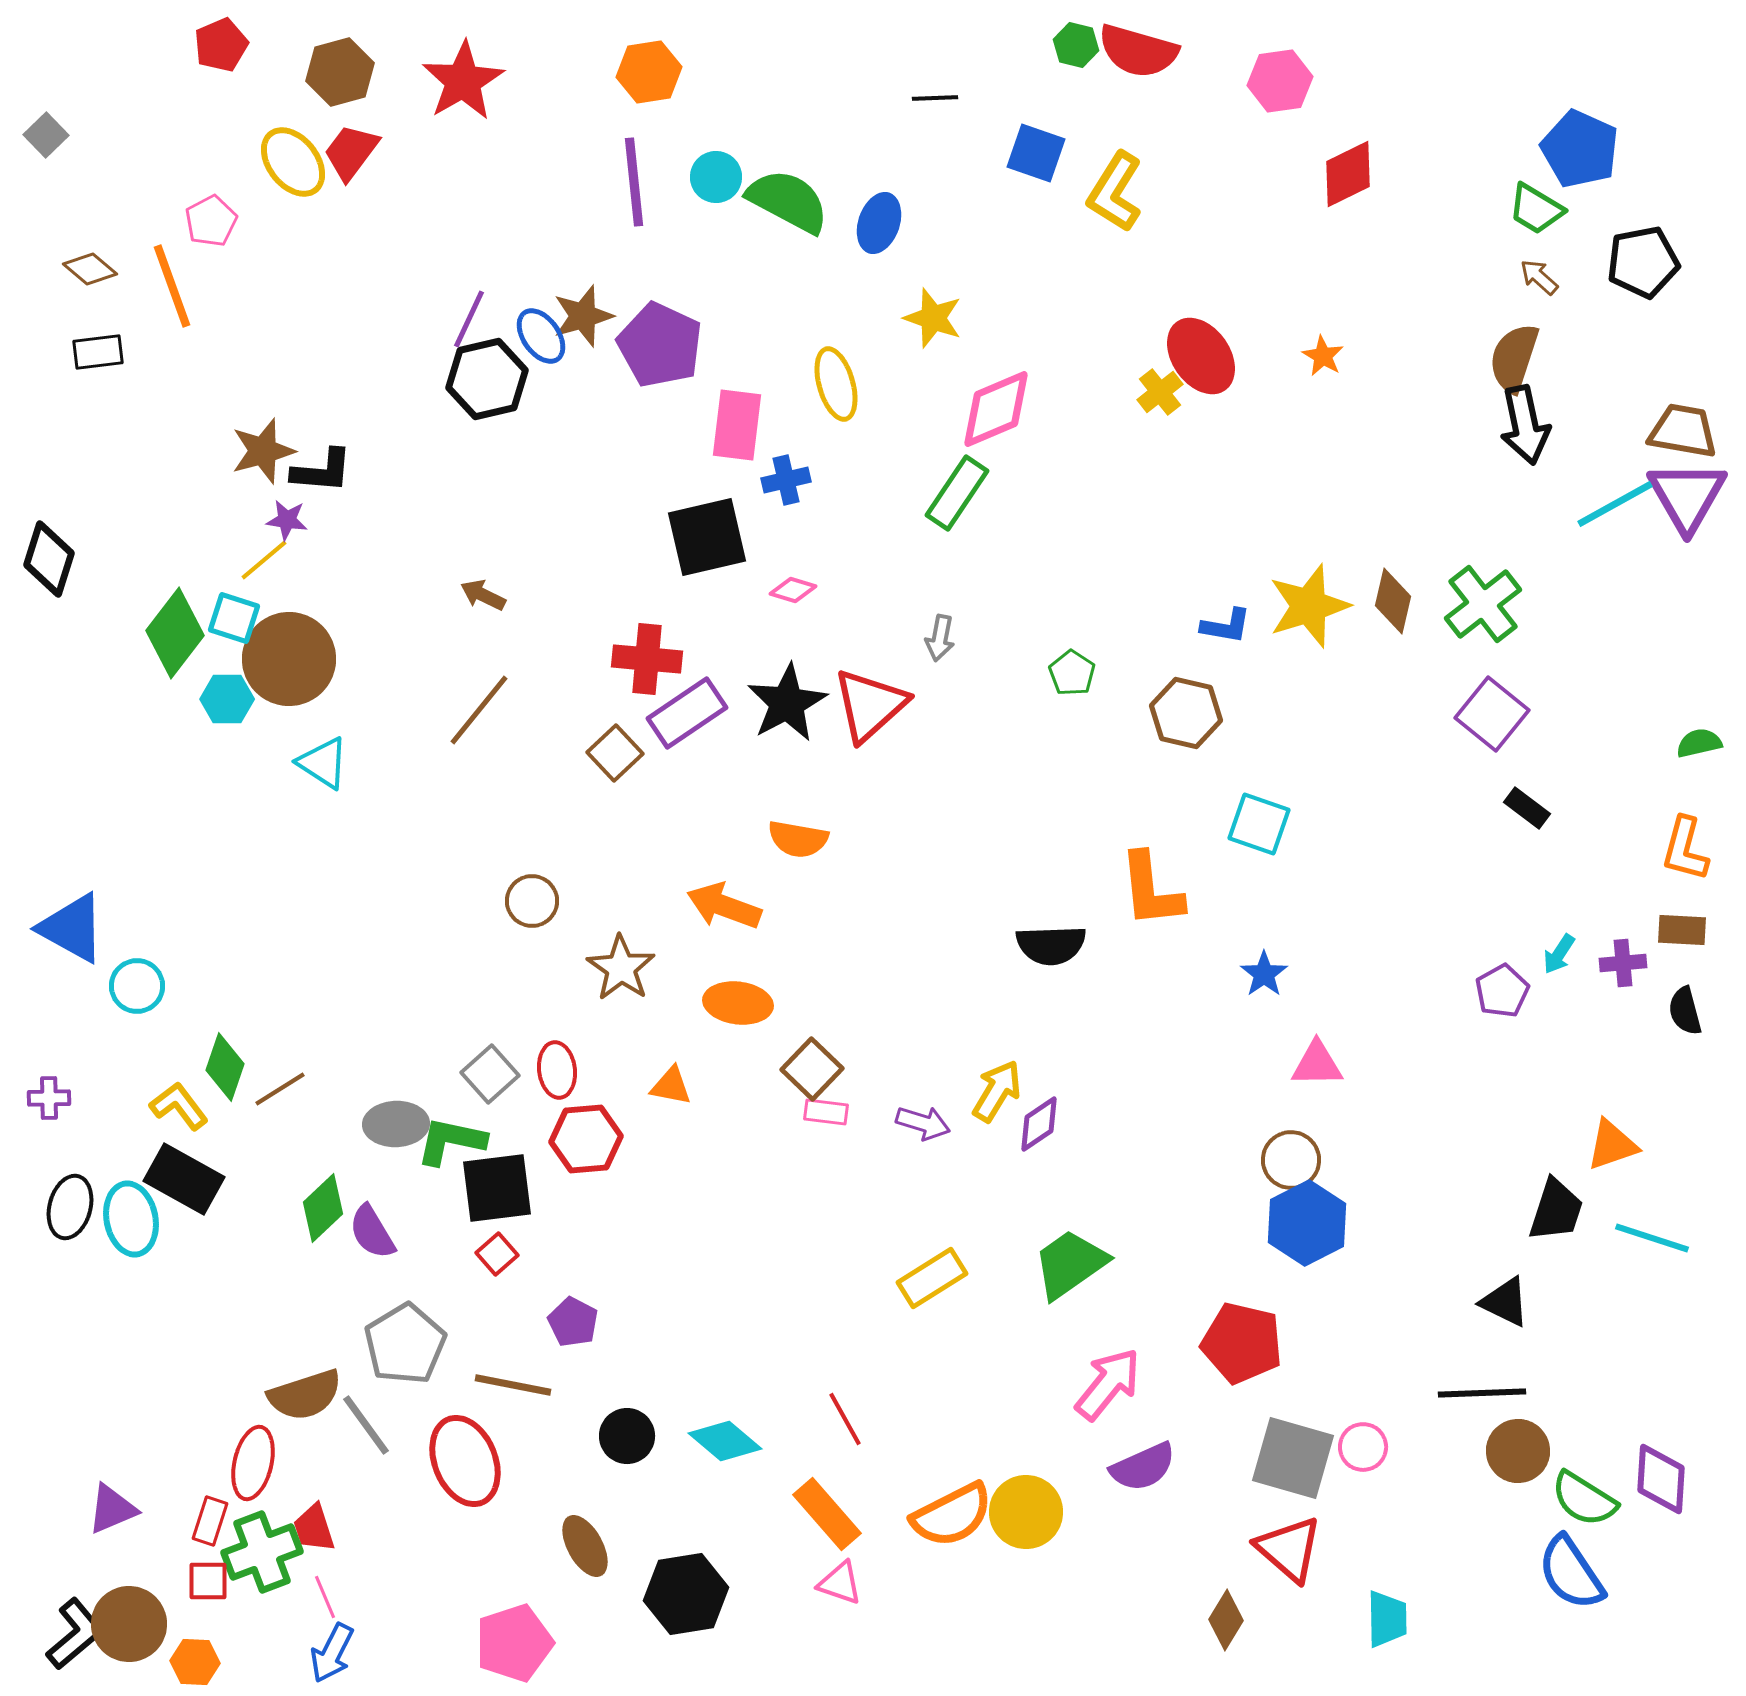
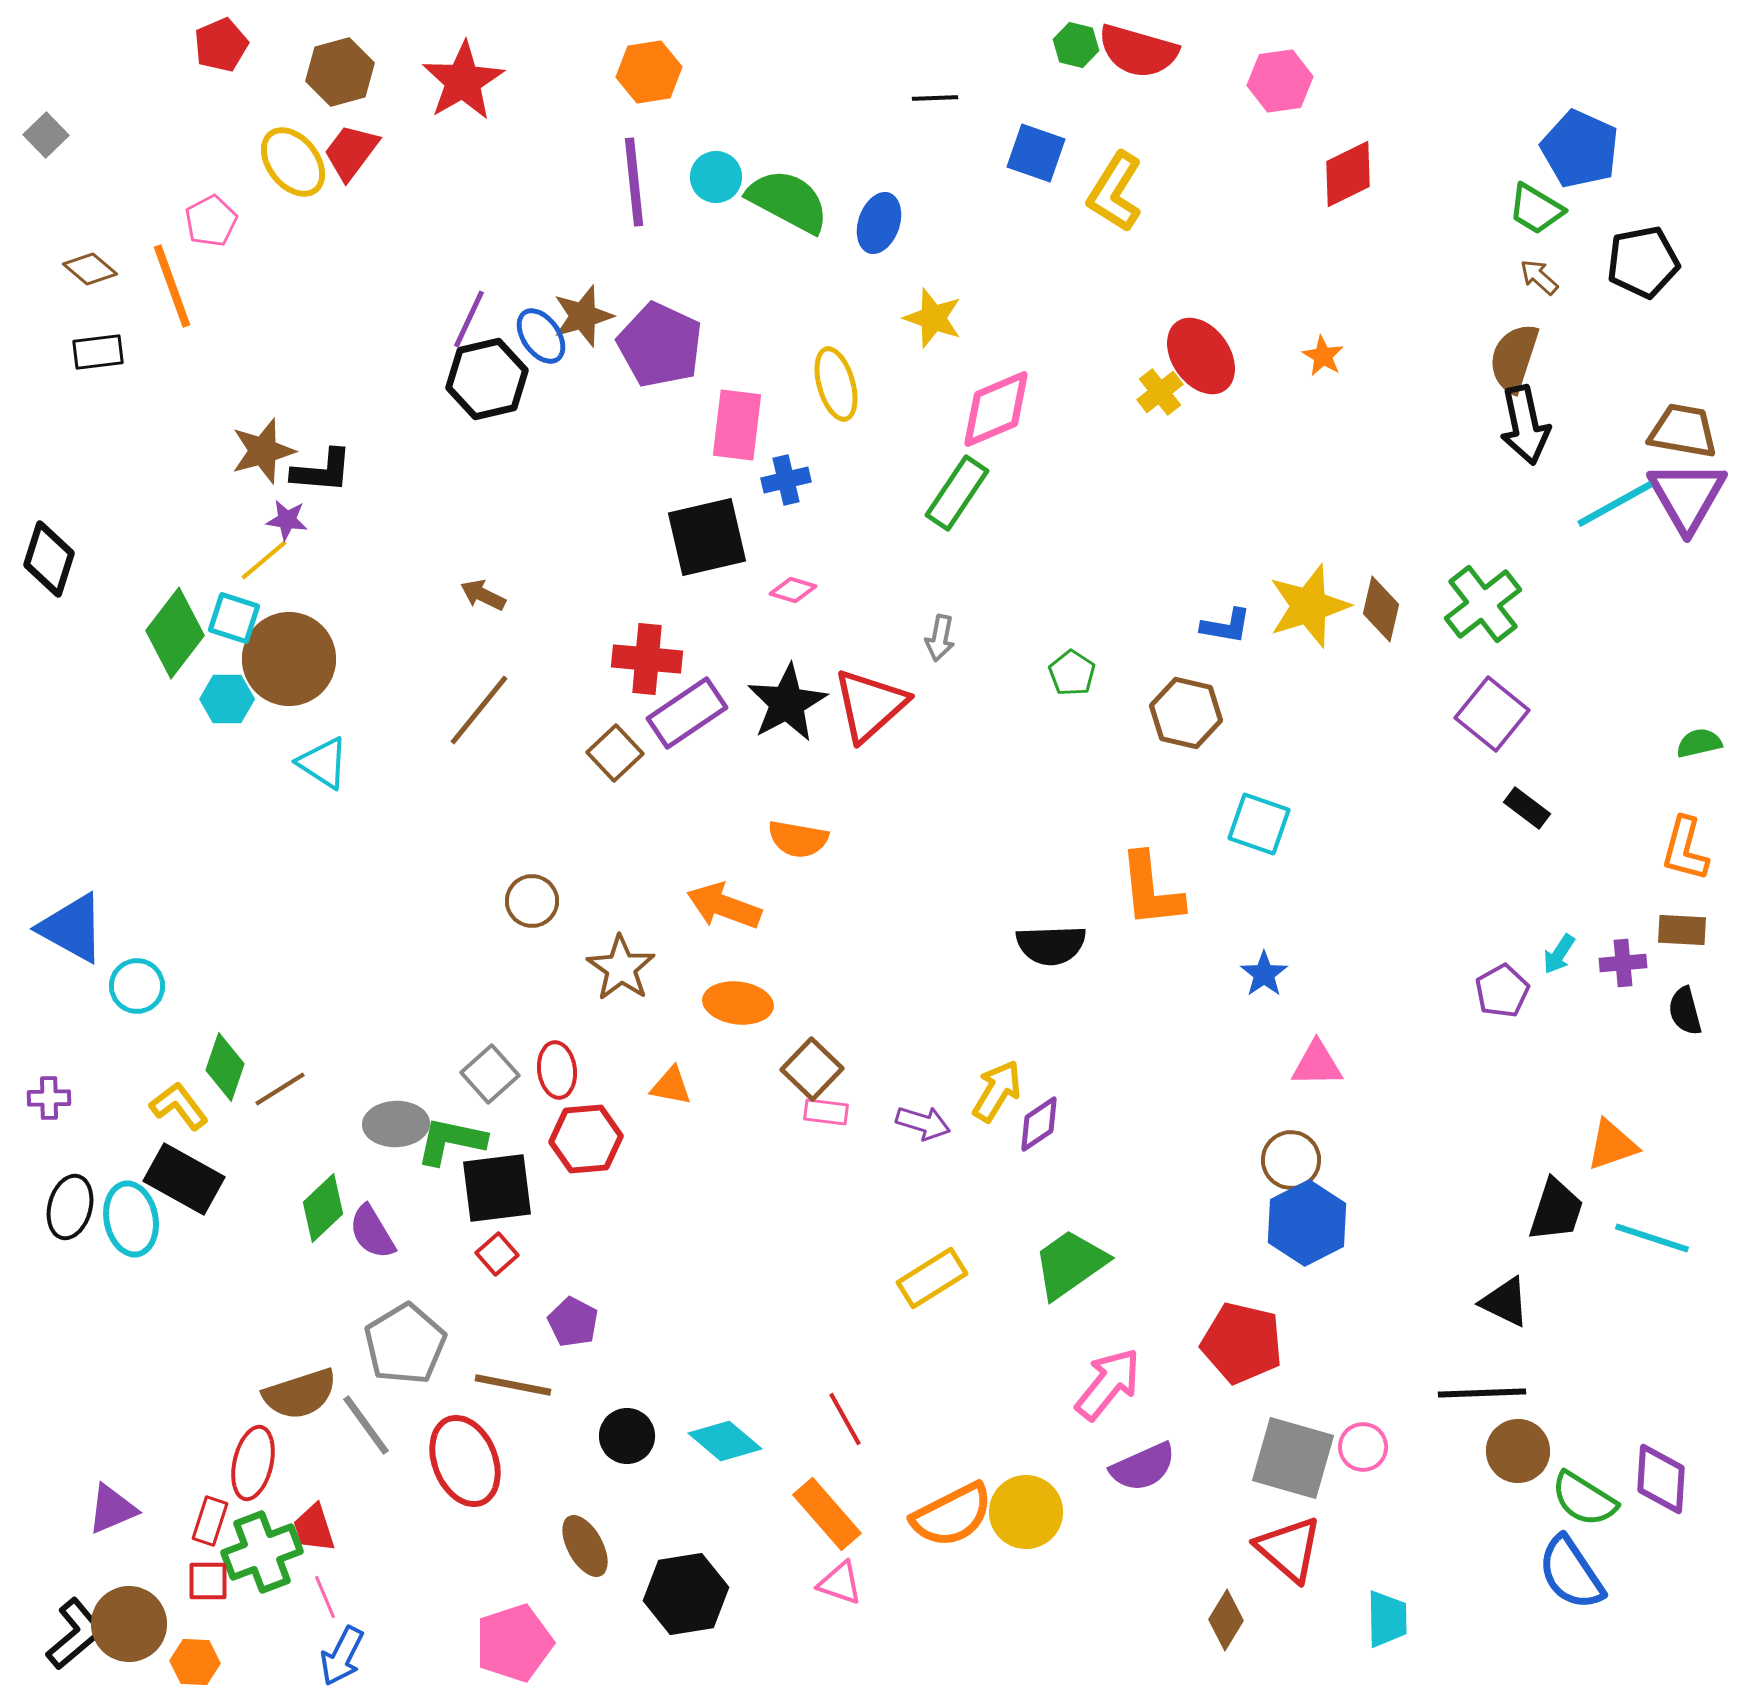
brown diamond at (1393, 601): moved 12 px left, 8 px down
brown semicircle at (305, 1395): moved 5 px left, 1 px up
blue arrow at (332, 1653): moved 10 px right, 3 px down
